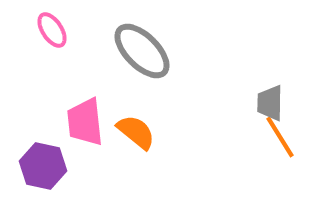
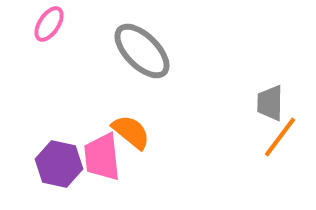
pink ellipse: moved 3 px left, 6 px up; rotated 66 degrees clockwise
pink trapezoid: moved 17 px right, 35 px down
orange semicircle: moved 5 px left
orange line: rotated 69 degrees clockwise
purple hexagon: moved 16 px right, 2 px up
